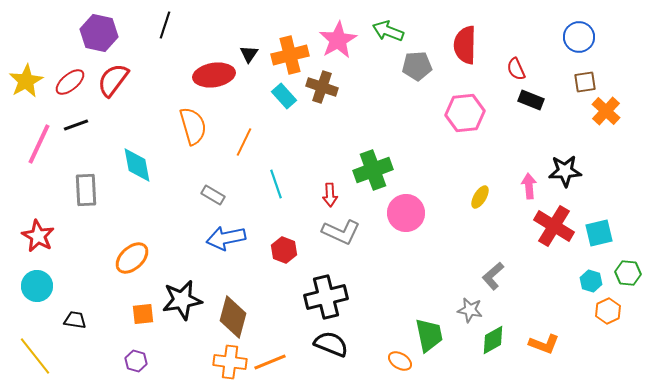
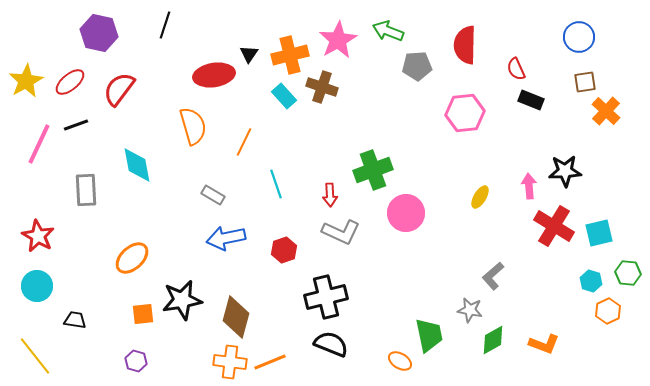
red semicircle at (113, 80): moved 6 px right, 9 px down
red hexagon at (284, 250): rotated 20 degrees clockwise
brown diamond at (233, 317): moved 3 px right
